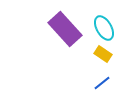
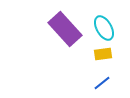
yellow rectangle: rotated 42 degrees counterclockwise
